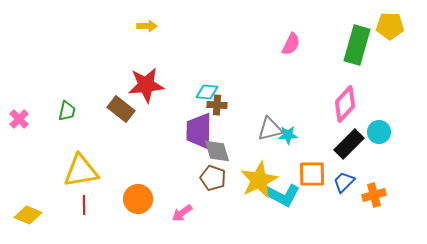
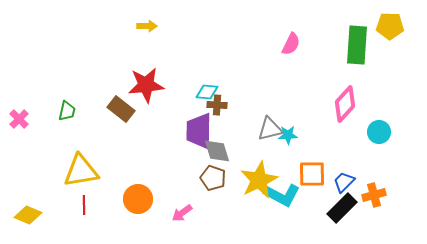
green rectangle: rotated 12 degrees counterclockwise
black rectangle: moved 7 px left, 64 px down
